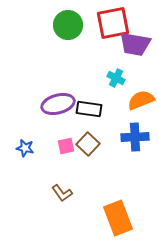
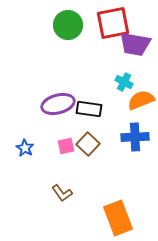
cyan cross: moved 8 px right, 4 px down
blue star: rotated 18 degrees clockwise
